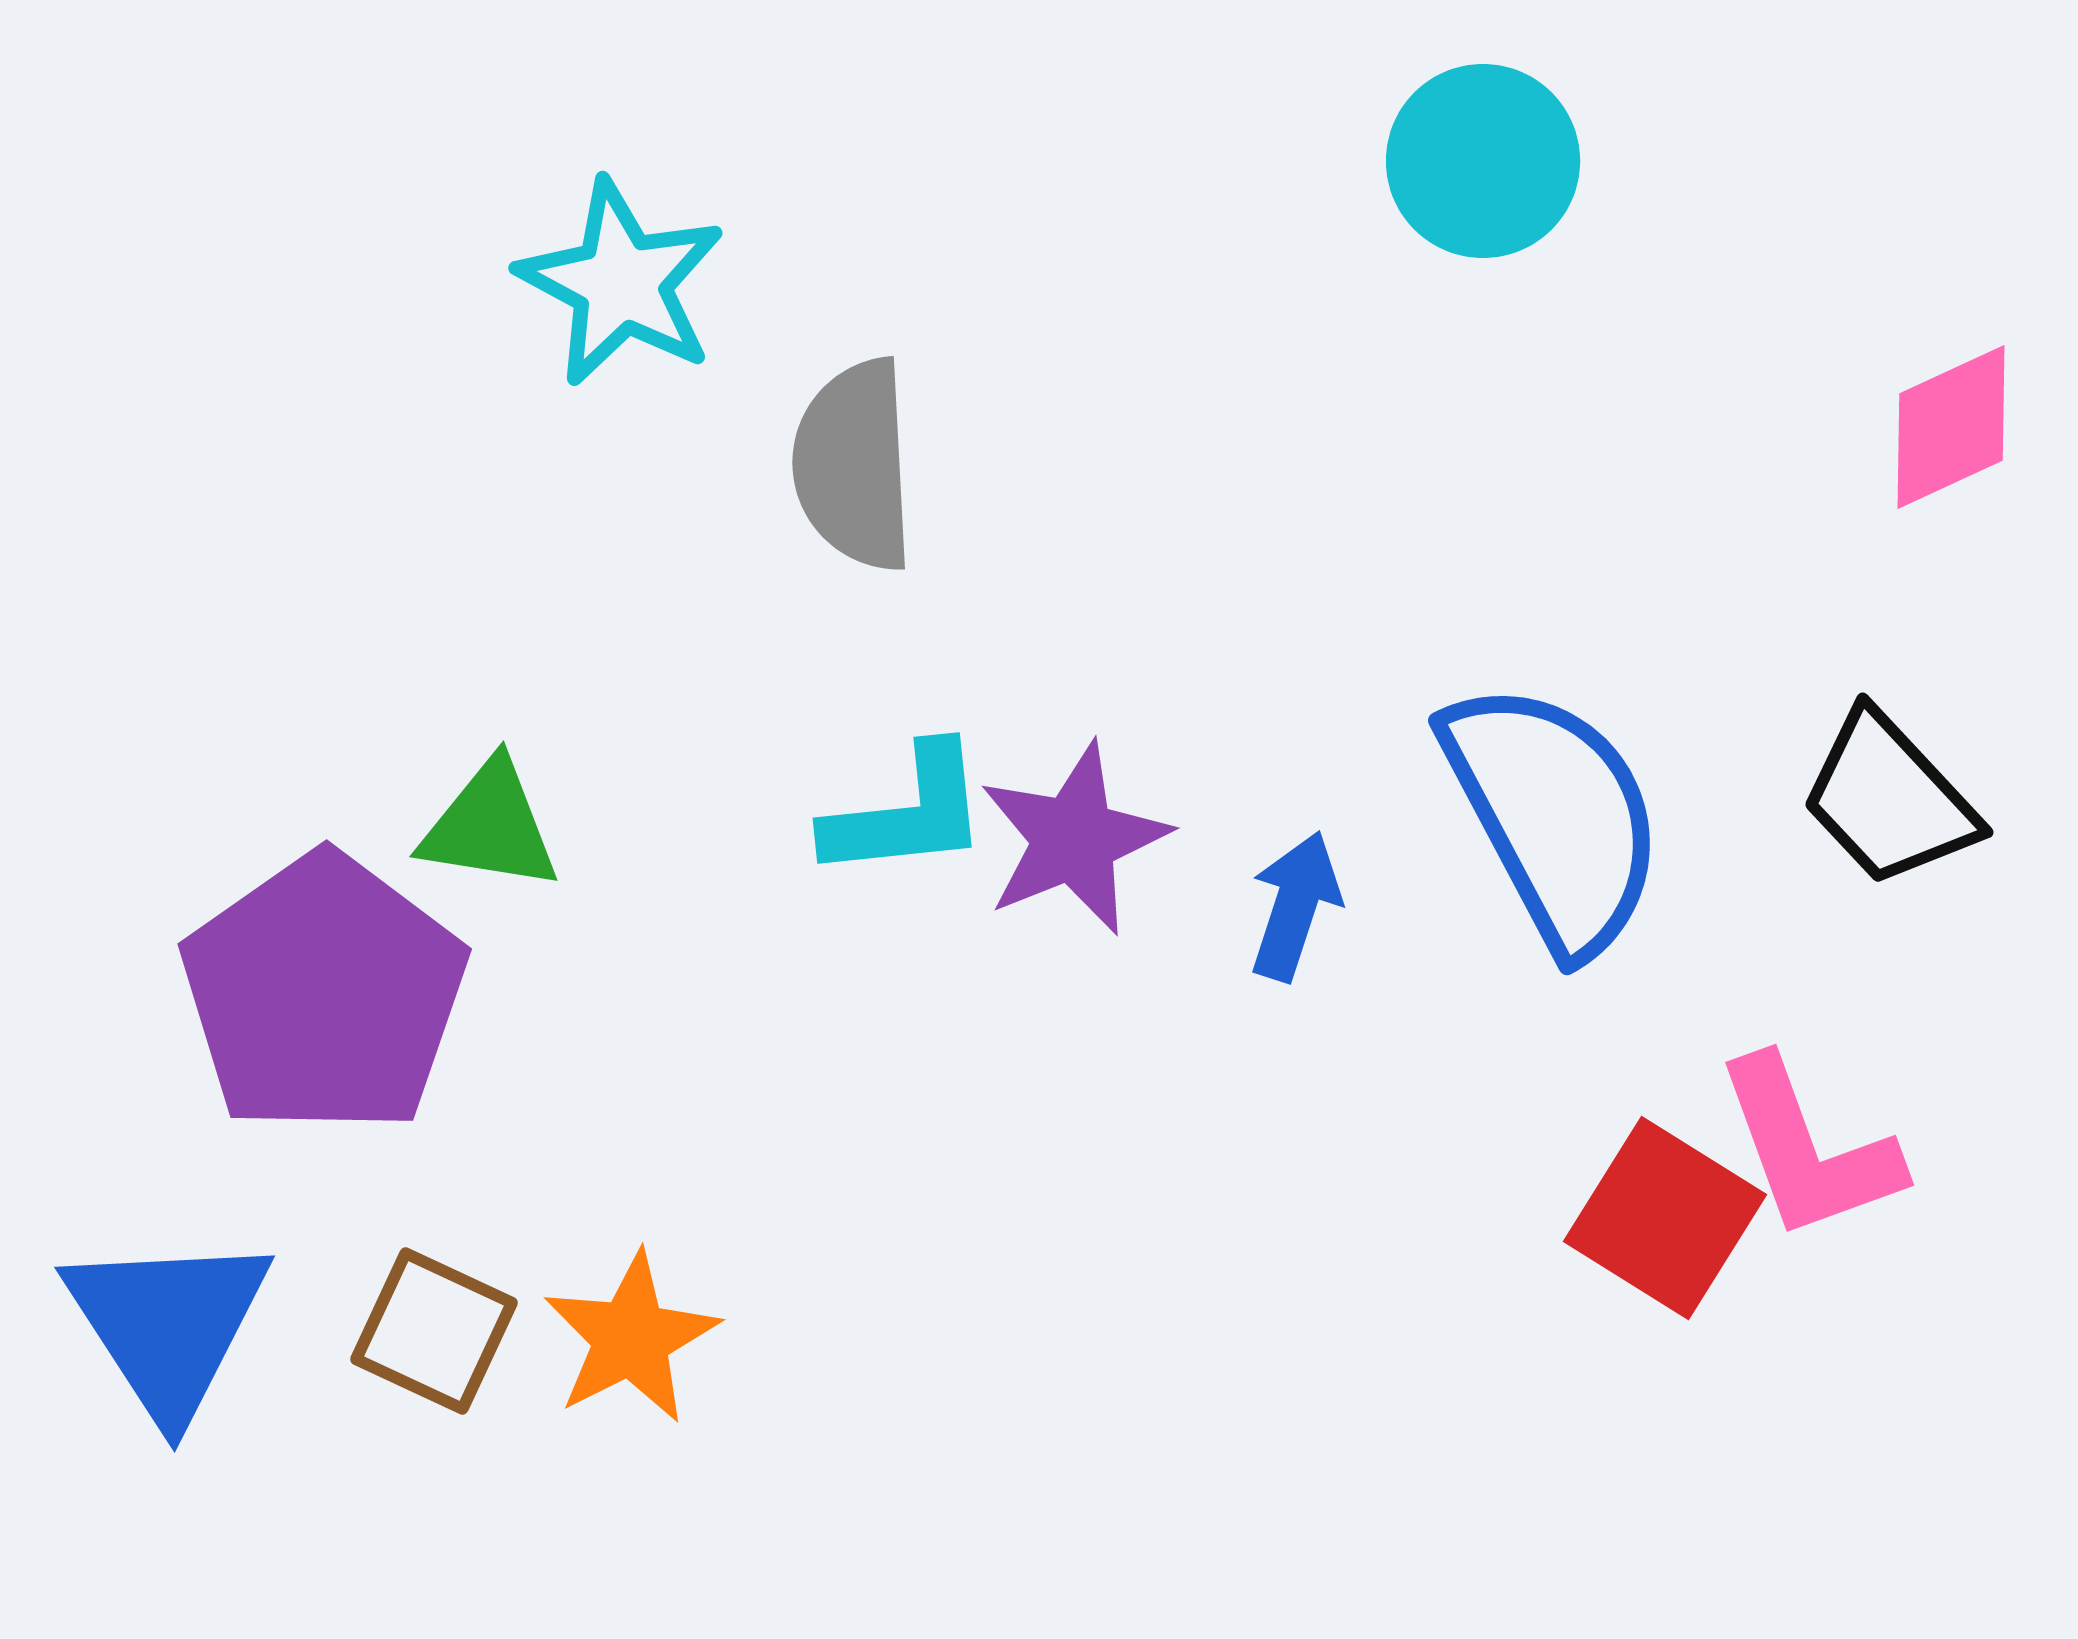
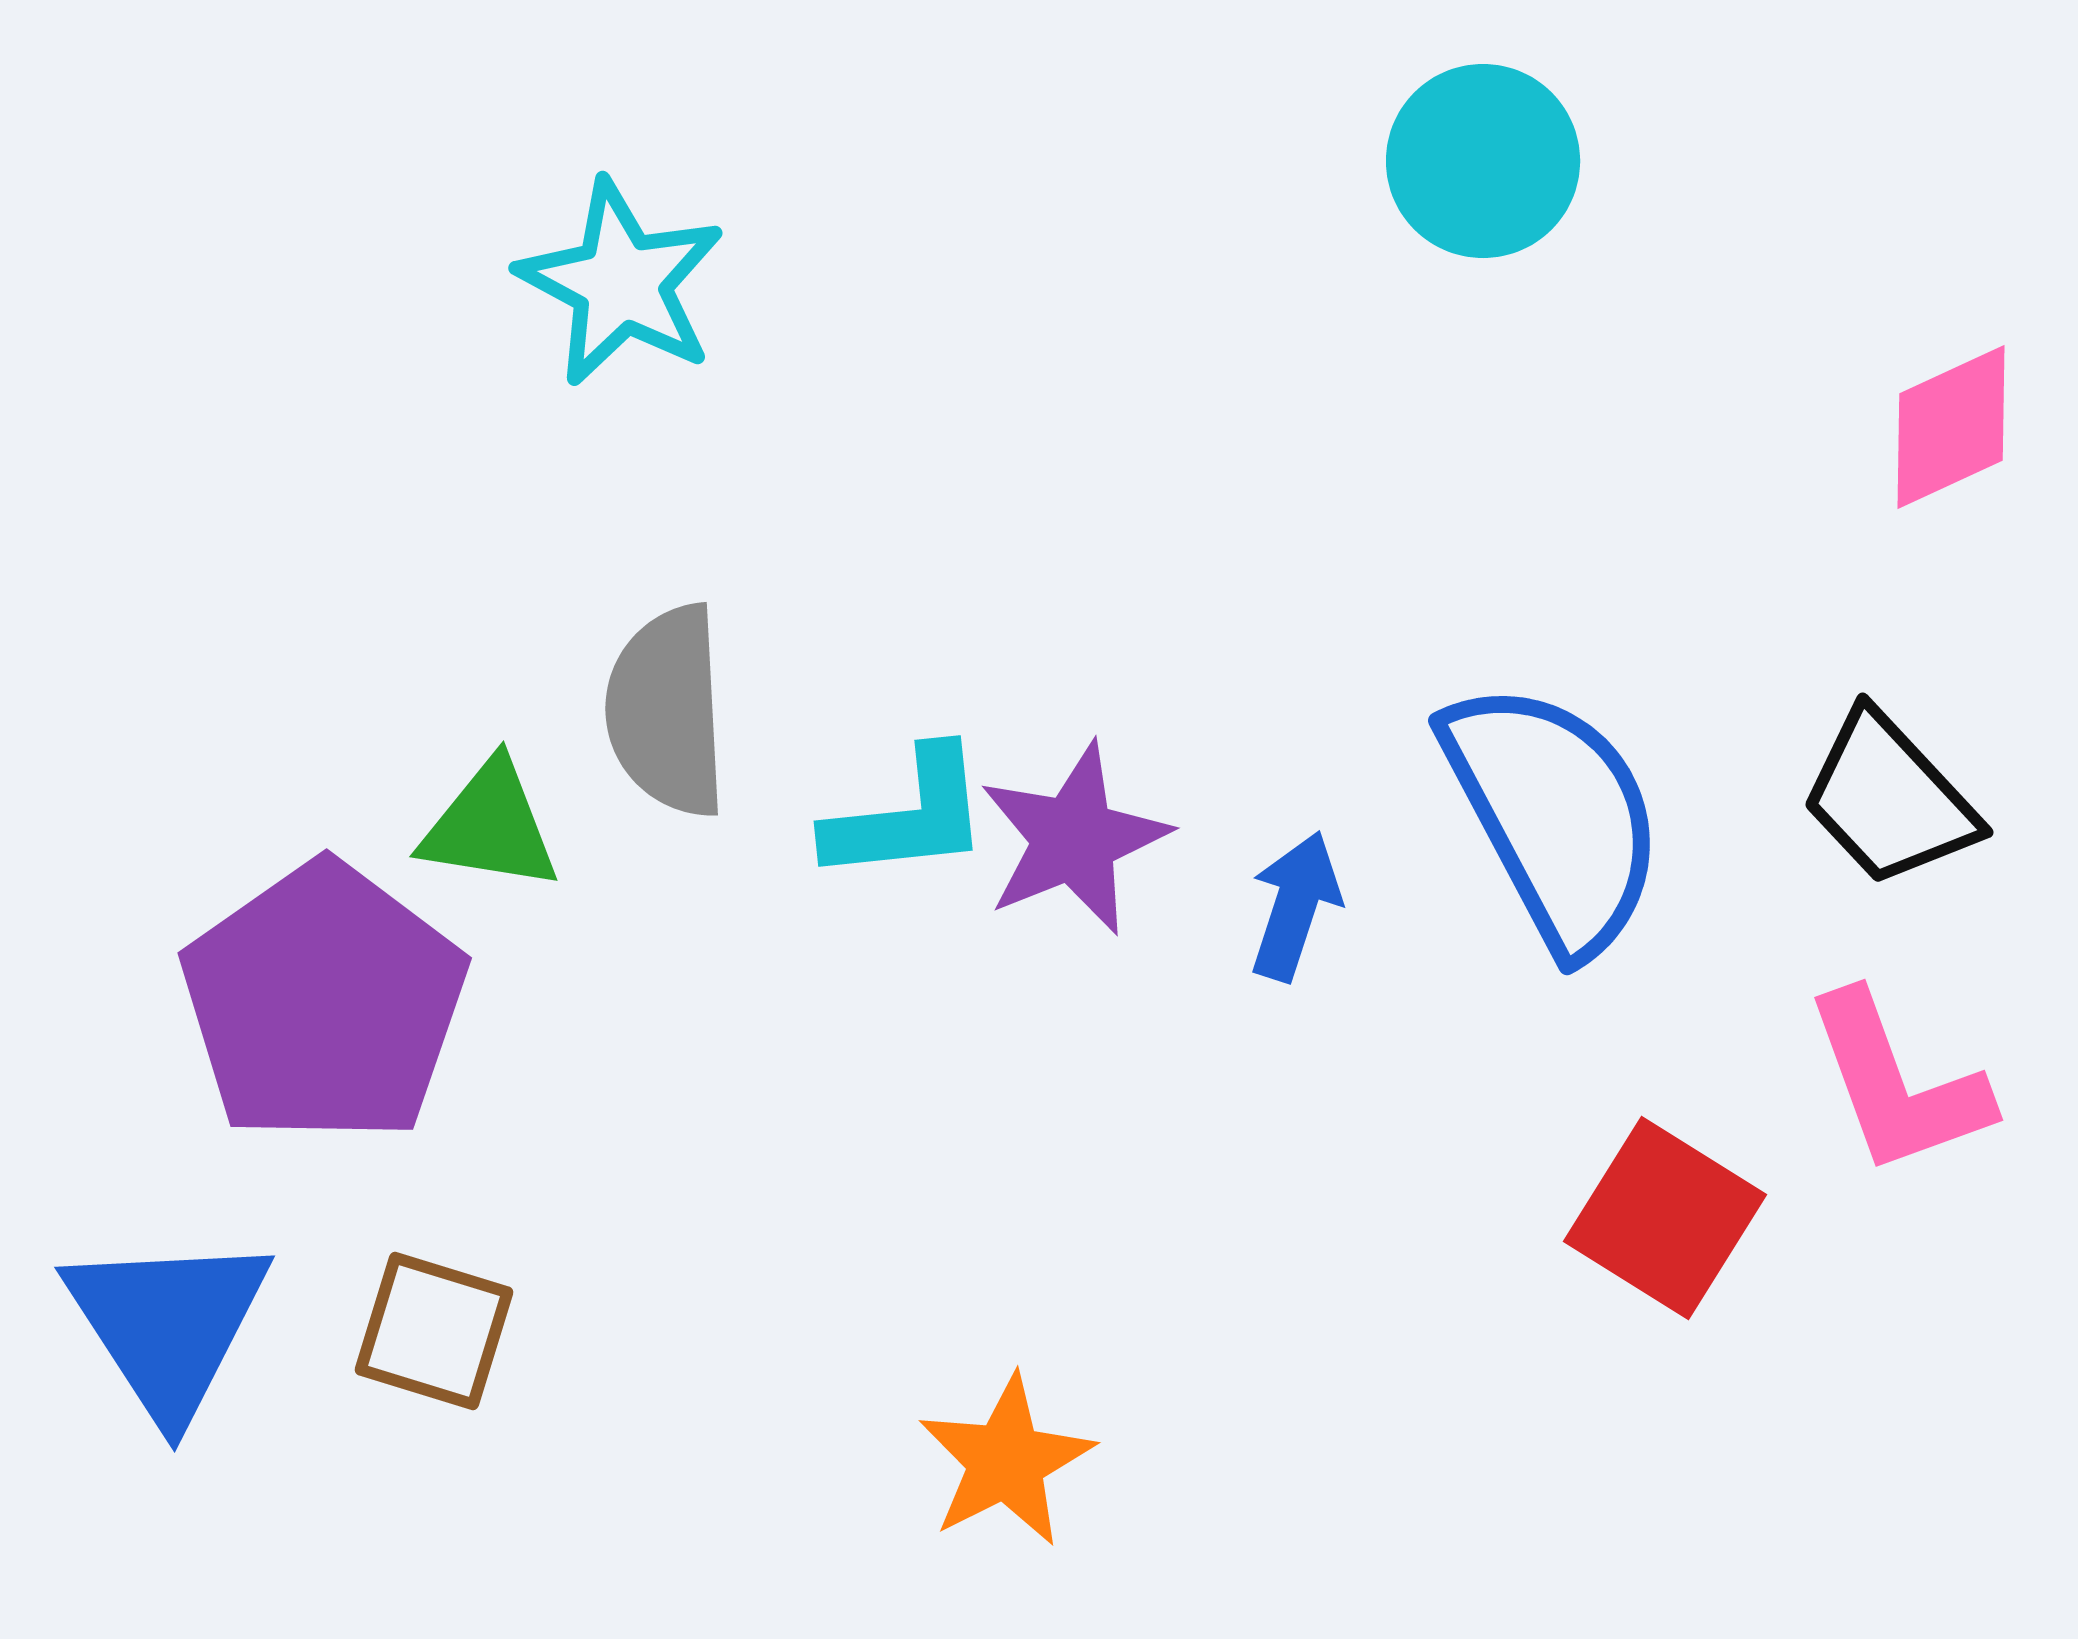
gray semicircle: moved 187 px left, 246 px down
cyan L-shape: moved 1 px right, 3 px down
purple pentagon: moved 9 px down
pink L-shape: moved 89 px right, 65 px up
brown square: rotated 8 degrees counterclockwise
orange star: moved 375 px right, 123 px down
